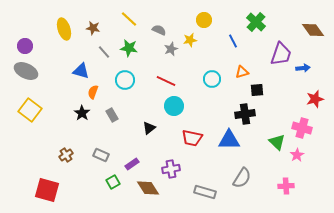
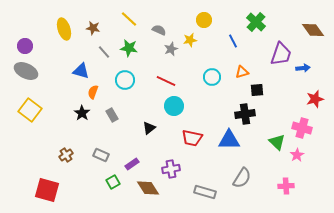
cyan circle at (212, 79): moved 2 px up
